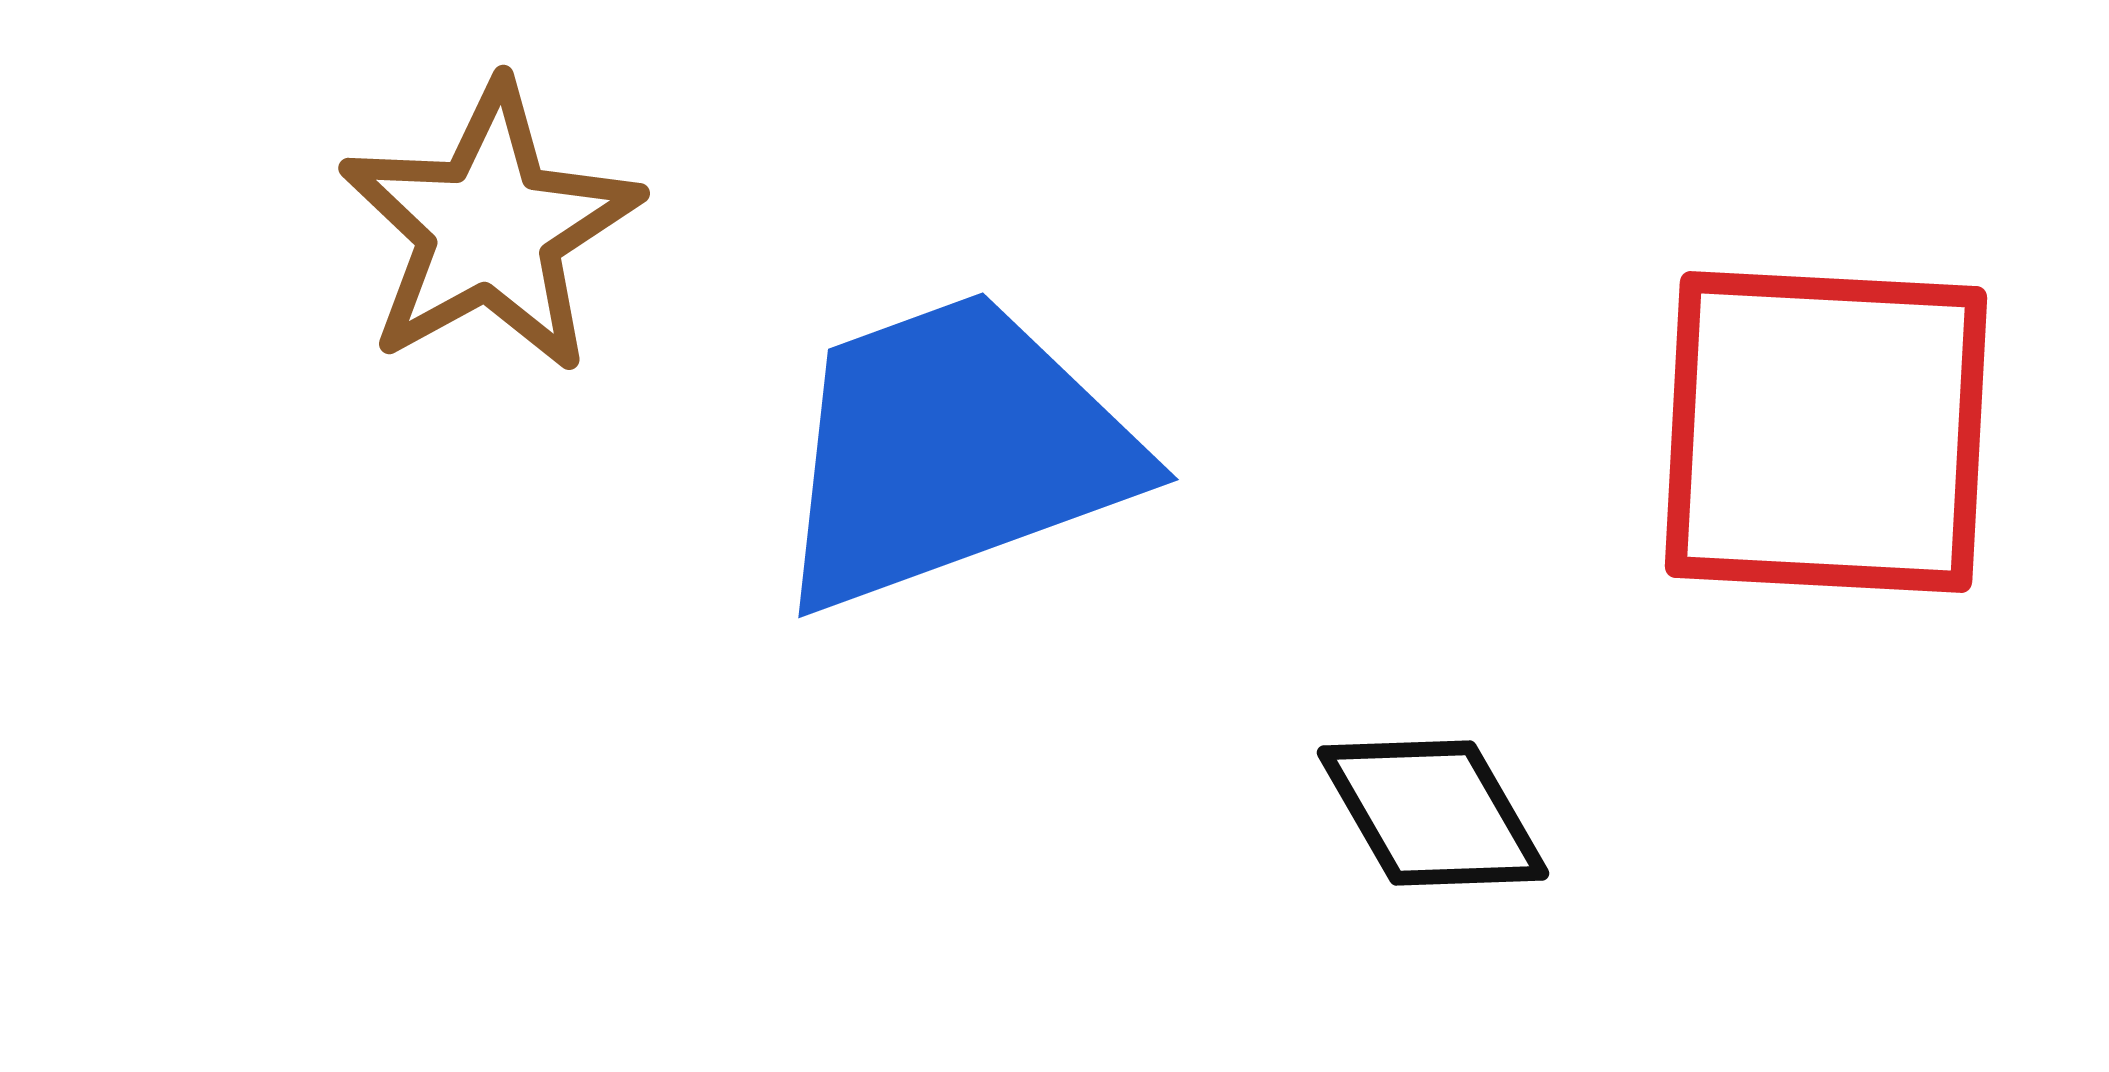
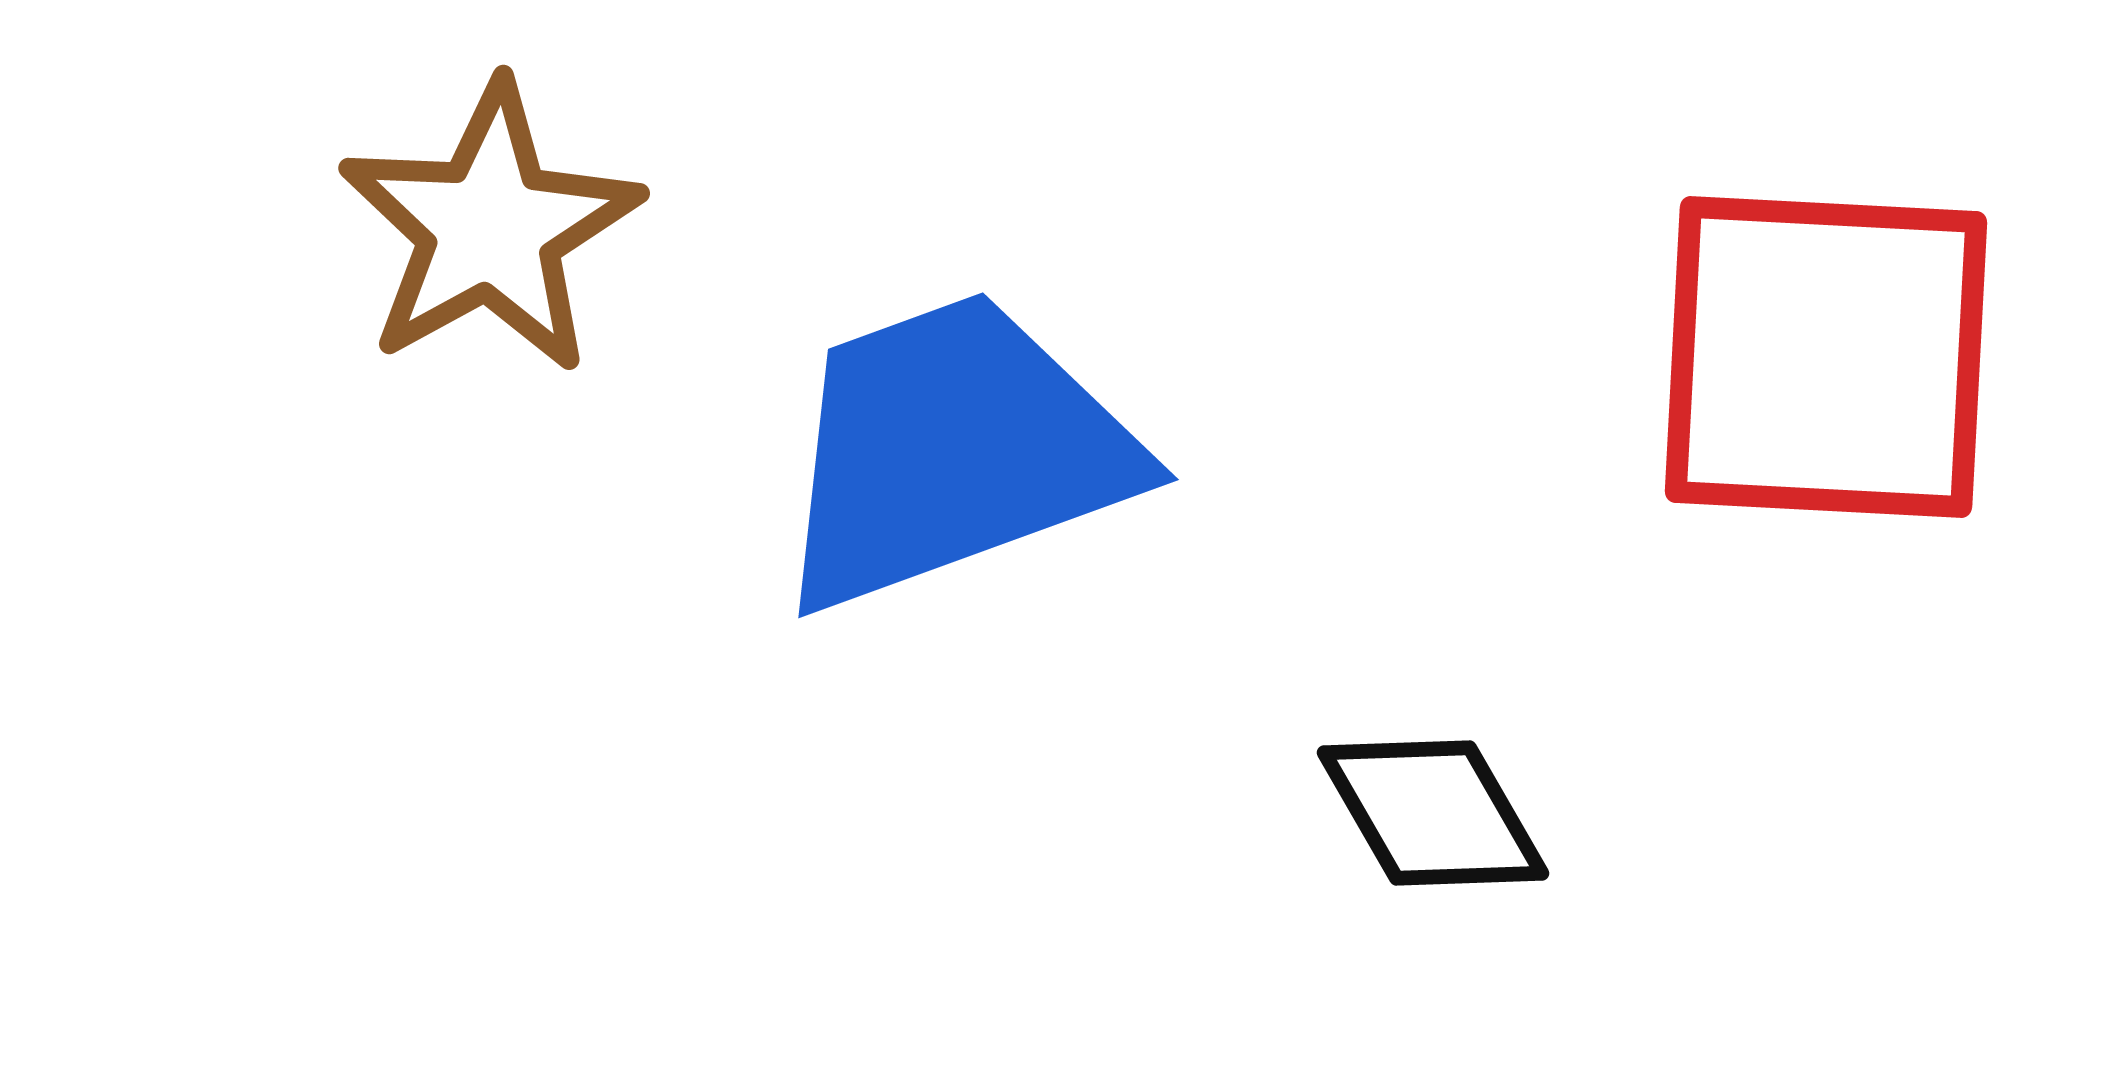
red square: moved 75 px up
